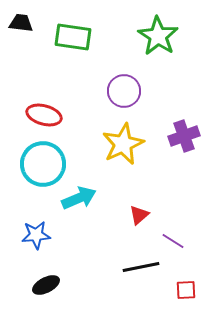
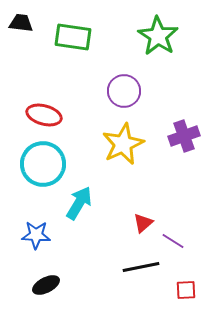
cyan arrow: moved 5 px down; rotated 36 degrees counterclockwise
red triangle: moved 4 px right, 8 px down
blue star: rotated 8 degrees clockwise
